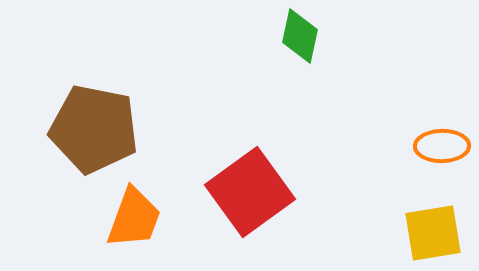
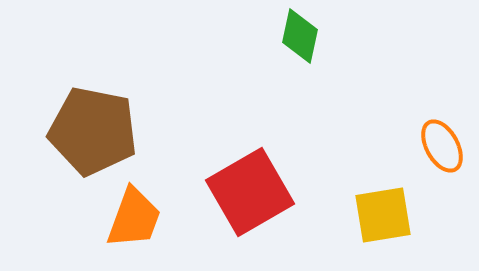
brown pentagon: moved 1 px left, 2 px down
orange ellipse: rotated 62 degrees clockwise
red square: rotated 6 degrees clockwise
yellow square: moved 50 px left, 18 px up
